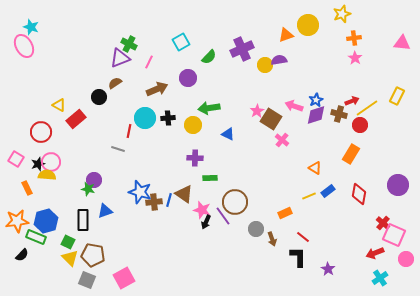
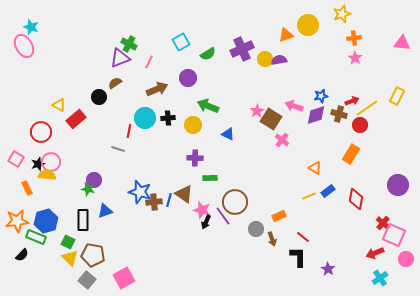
green semicircle at (209, 57): moved 1 px left, 3 px up; rotated 14 degrees clockwise
yellow circle at (265, 65): moved 6 px up
blue star at (316, 100): moved 5 px right, 4 px up; rotated 16 degrees clockwise
green arrow at (209, 108): moved 1 px left, 2 px up; rotated 30 degrees clockwise
red diamond at (359, 194): moved 3 px left, 5 px down
orange rectangle at (285, 213): moved 6 px left, 3 px down
gray square at (87, 280): rotated 18 degrees clockwise
